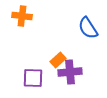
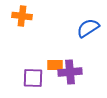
blue semicircle: rotated 90 degrees clockwise
orange rectangle: moved 3 px left, 5 px down; rotated 42 degrees clockwise
